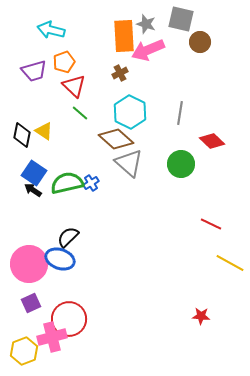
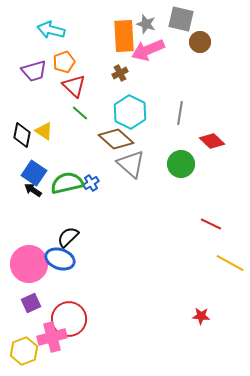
gray triangle: moved 2 px right, 1 px down
